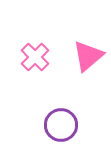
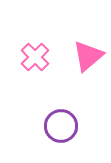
purple circle: moved 1 px down
